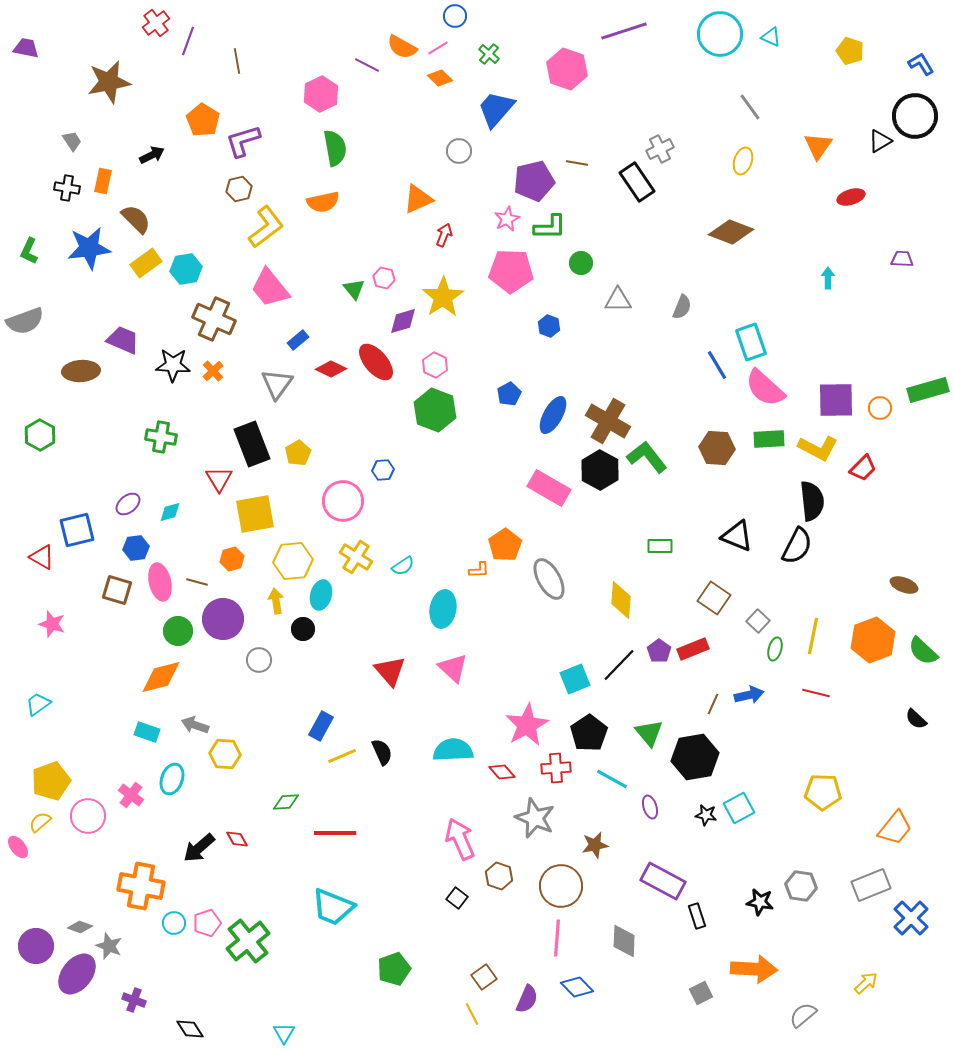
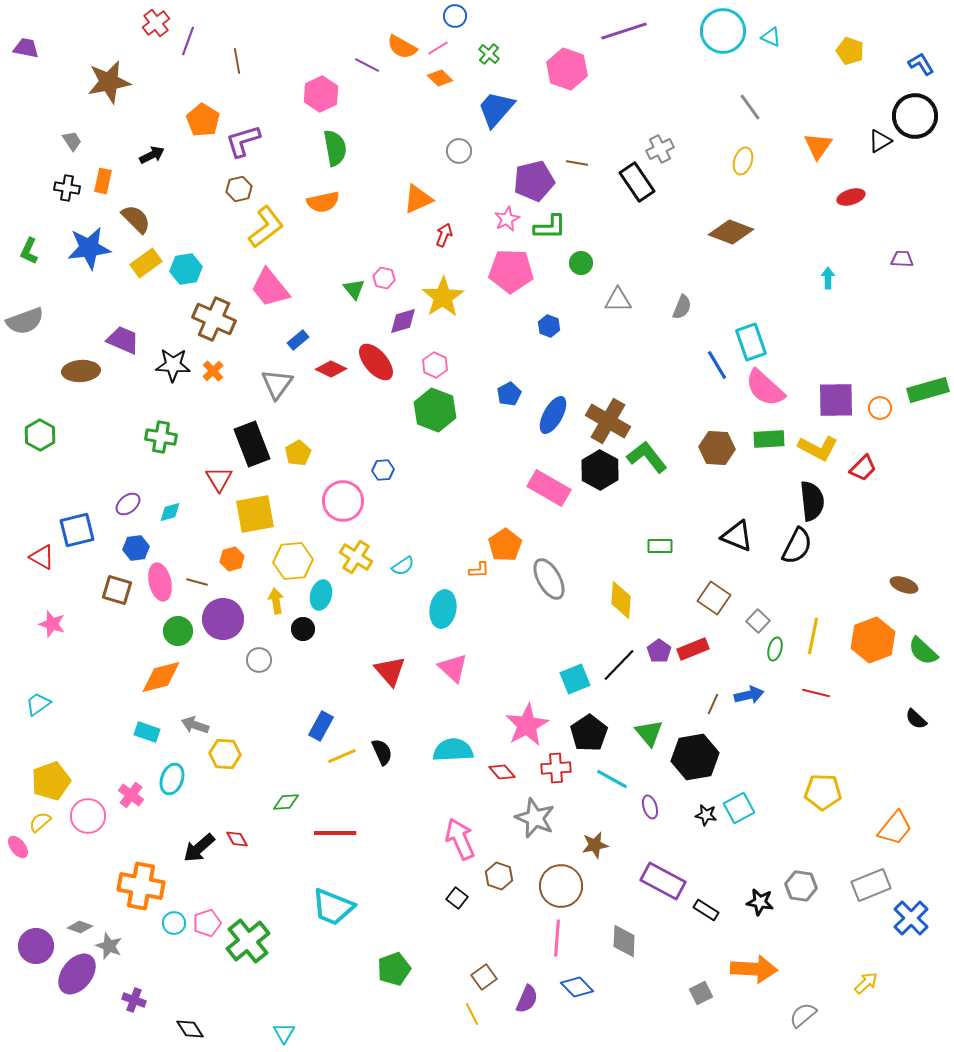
cyan circle at (720, 34): moved 3 px right, 3 px up
black rectangle at (697, 916): moved 9 px right, 6 px up; rotated 40 degrees counterclockwise
